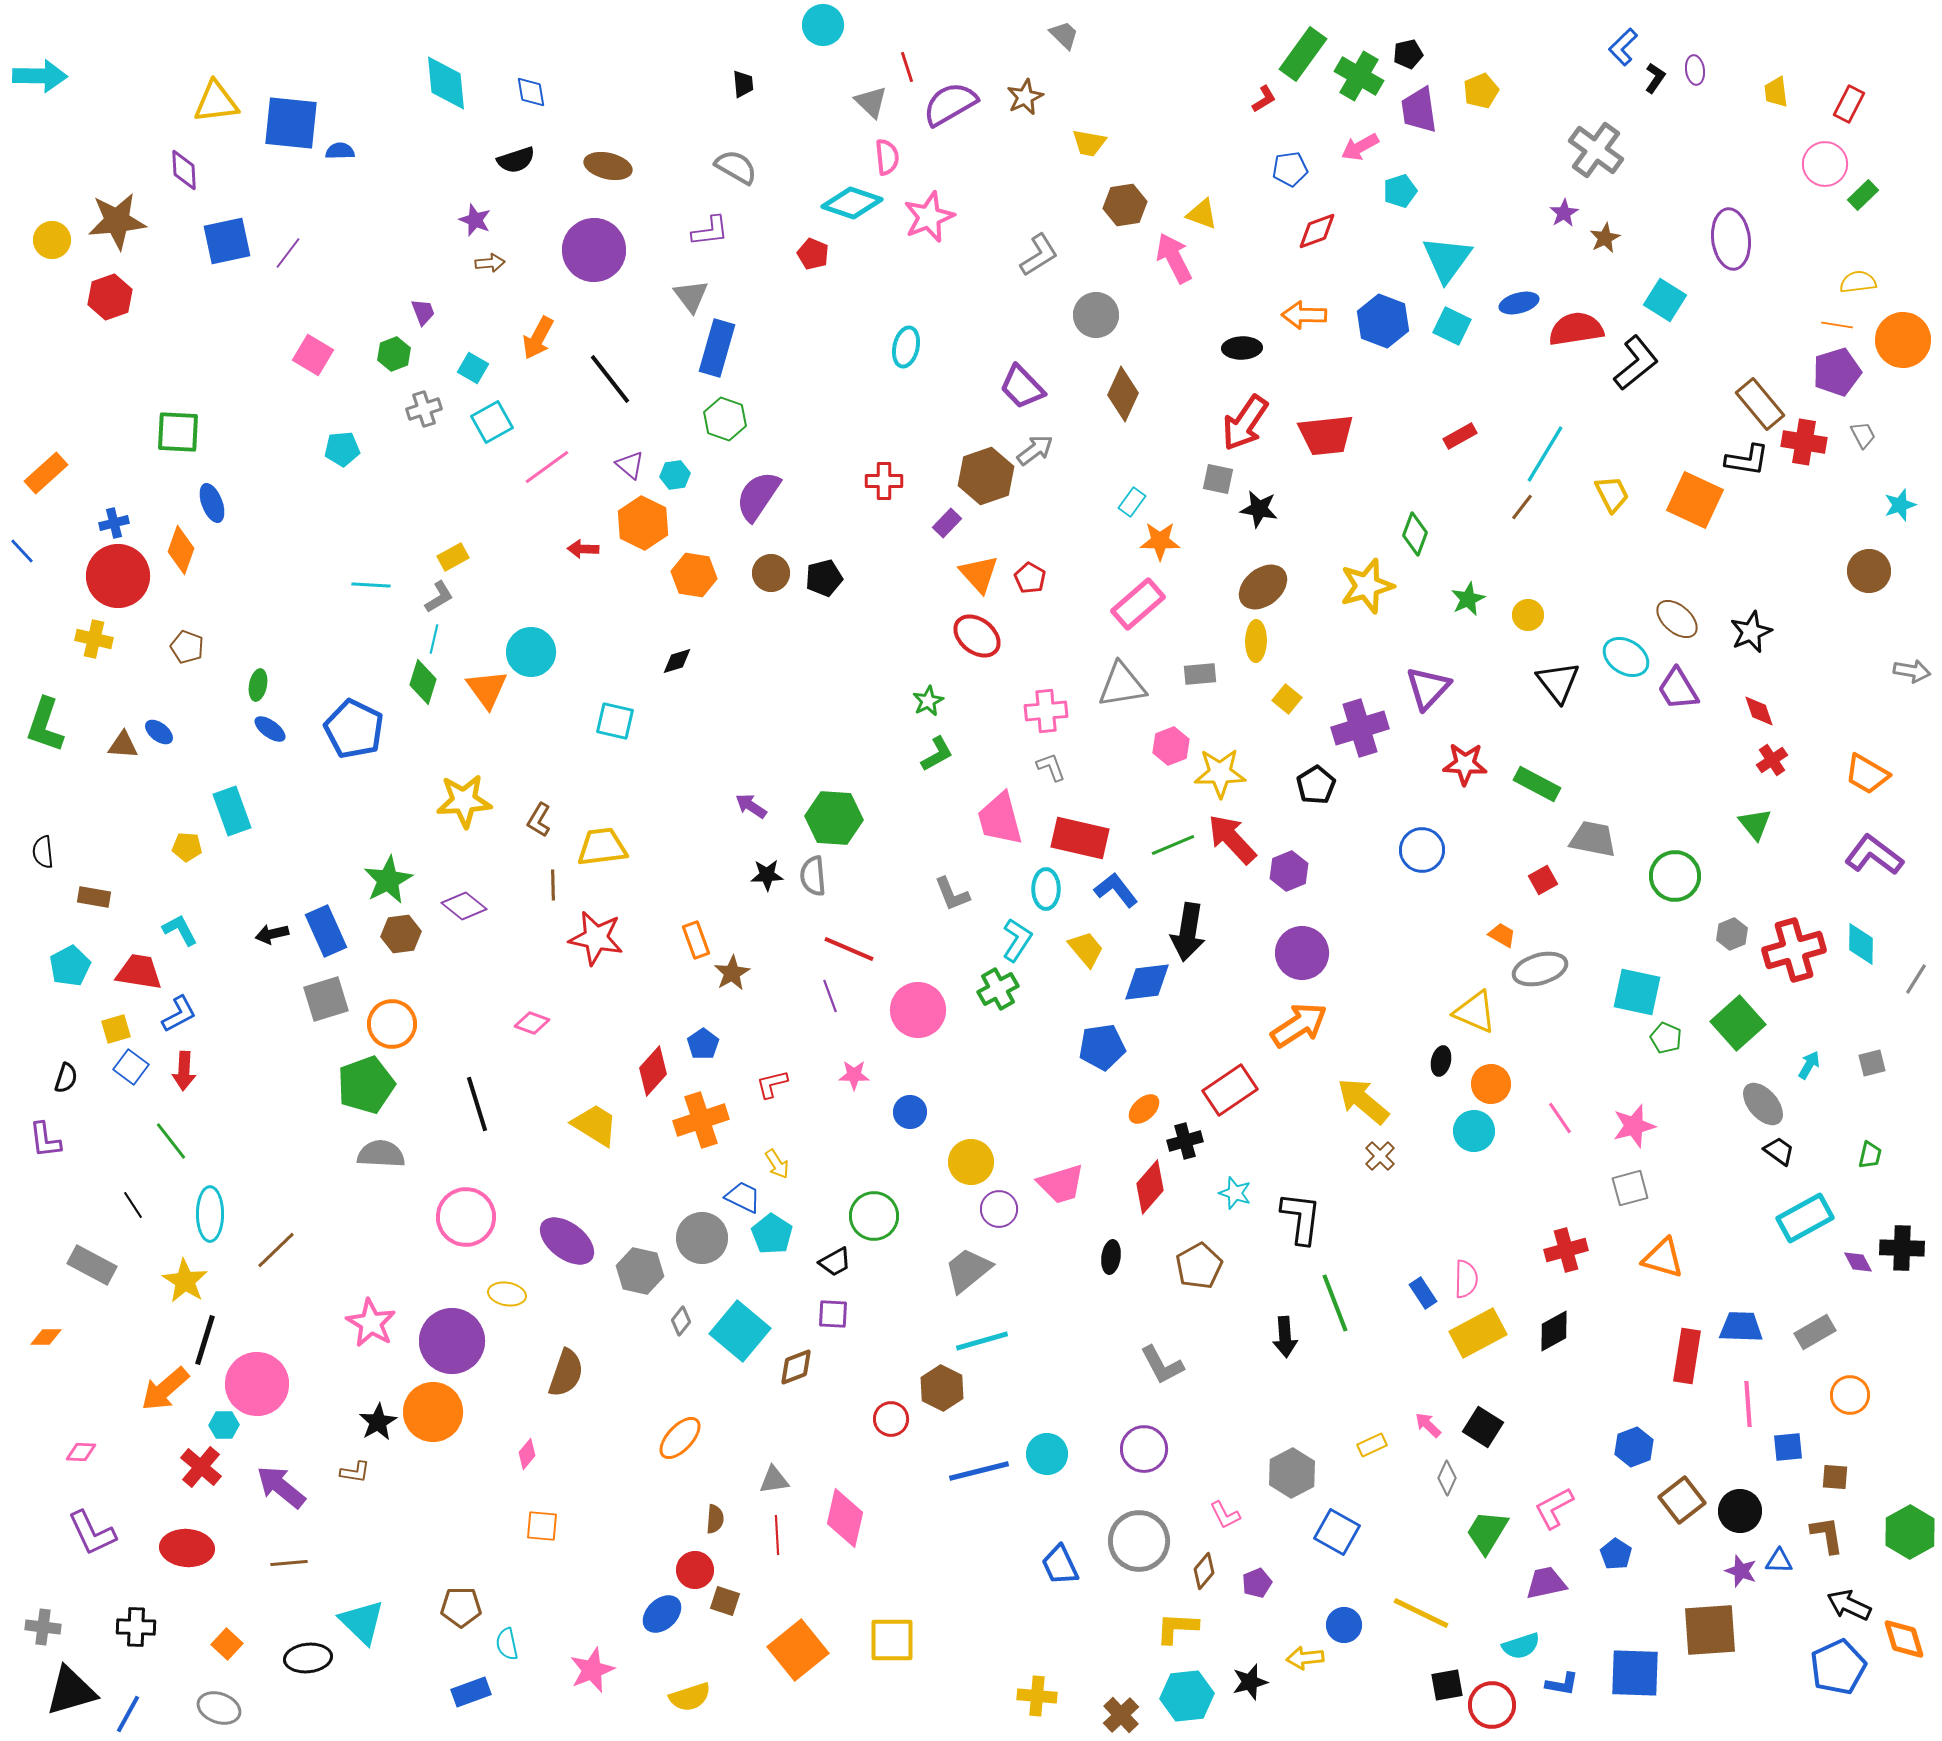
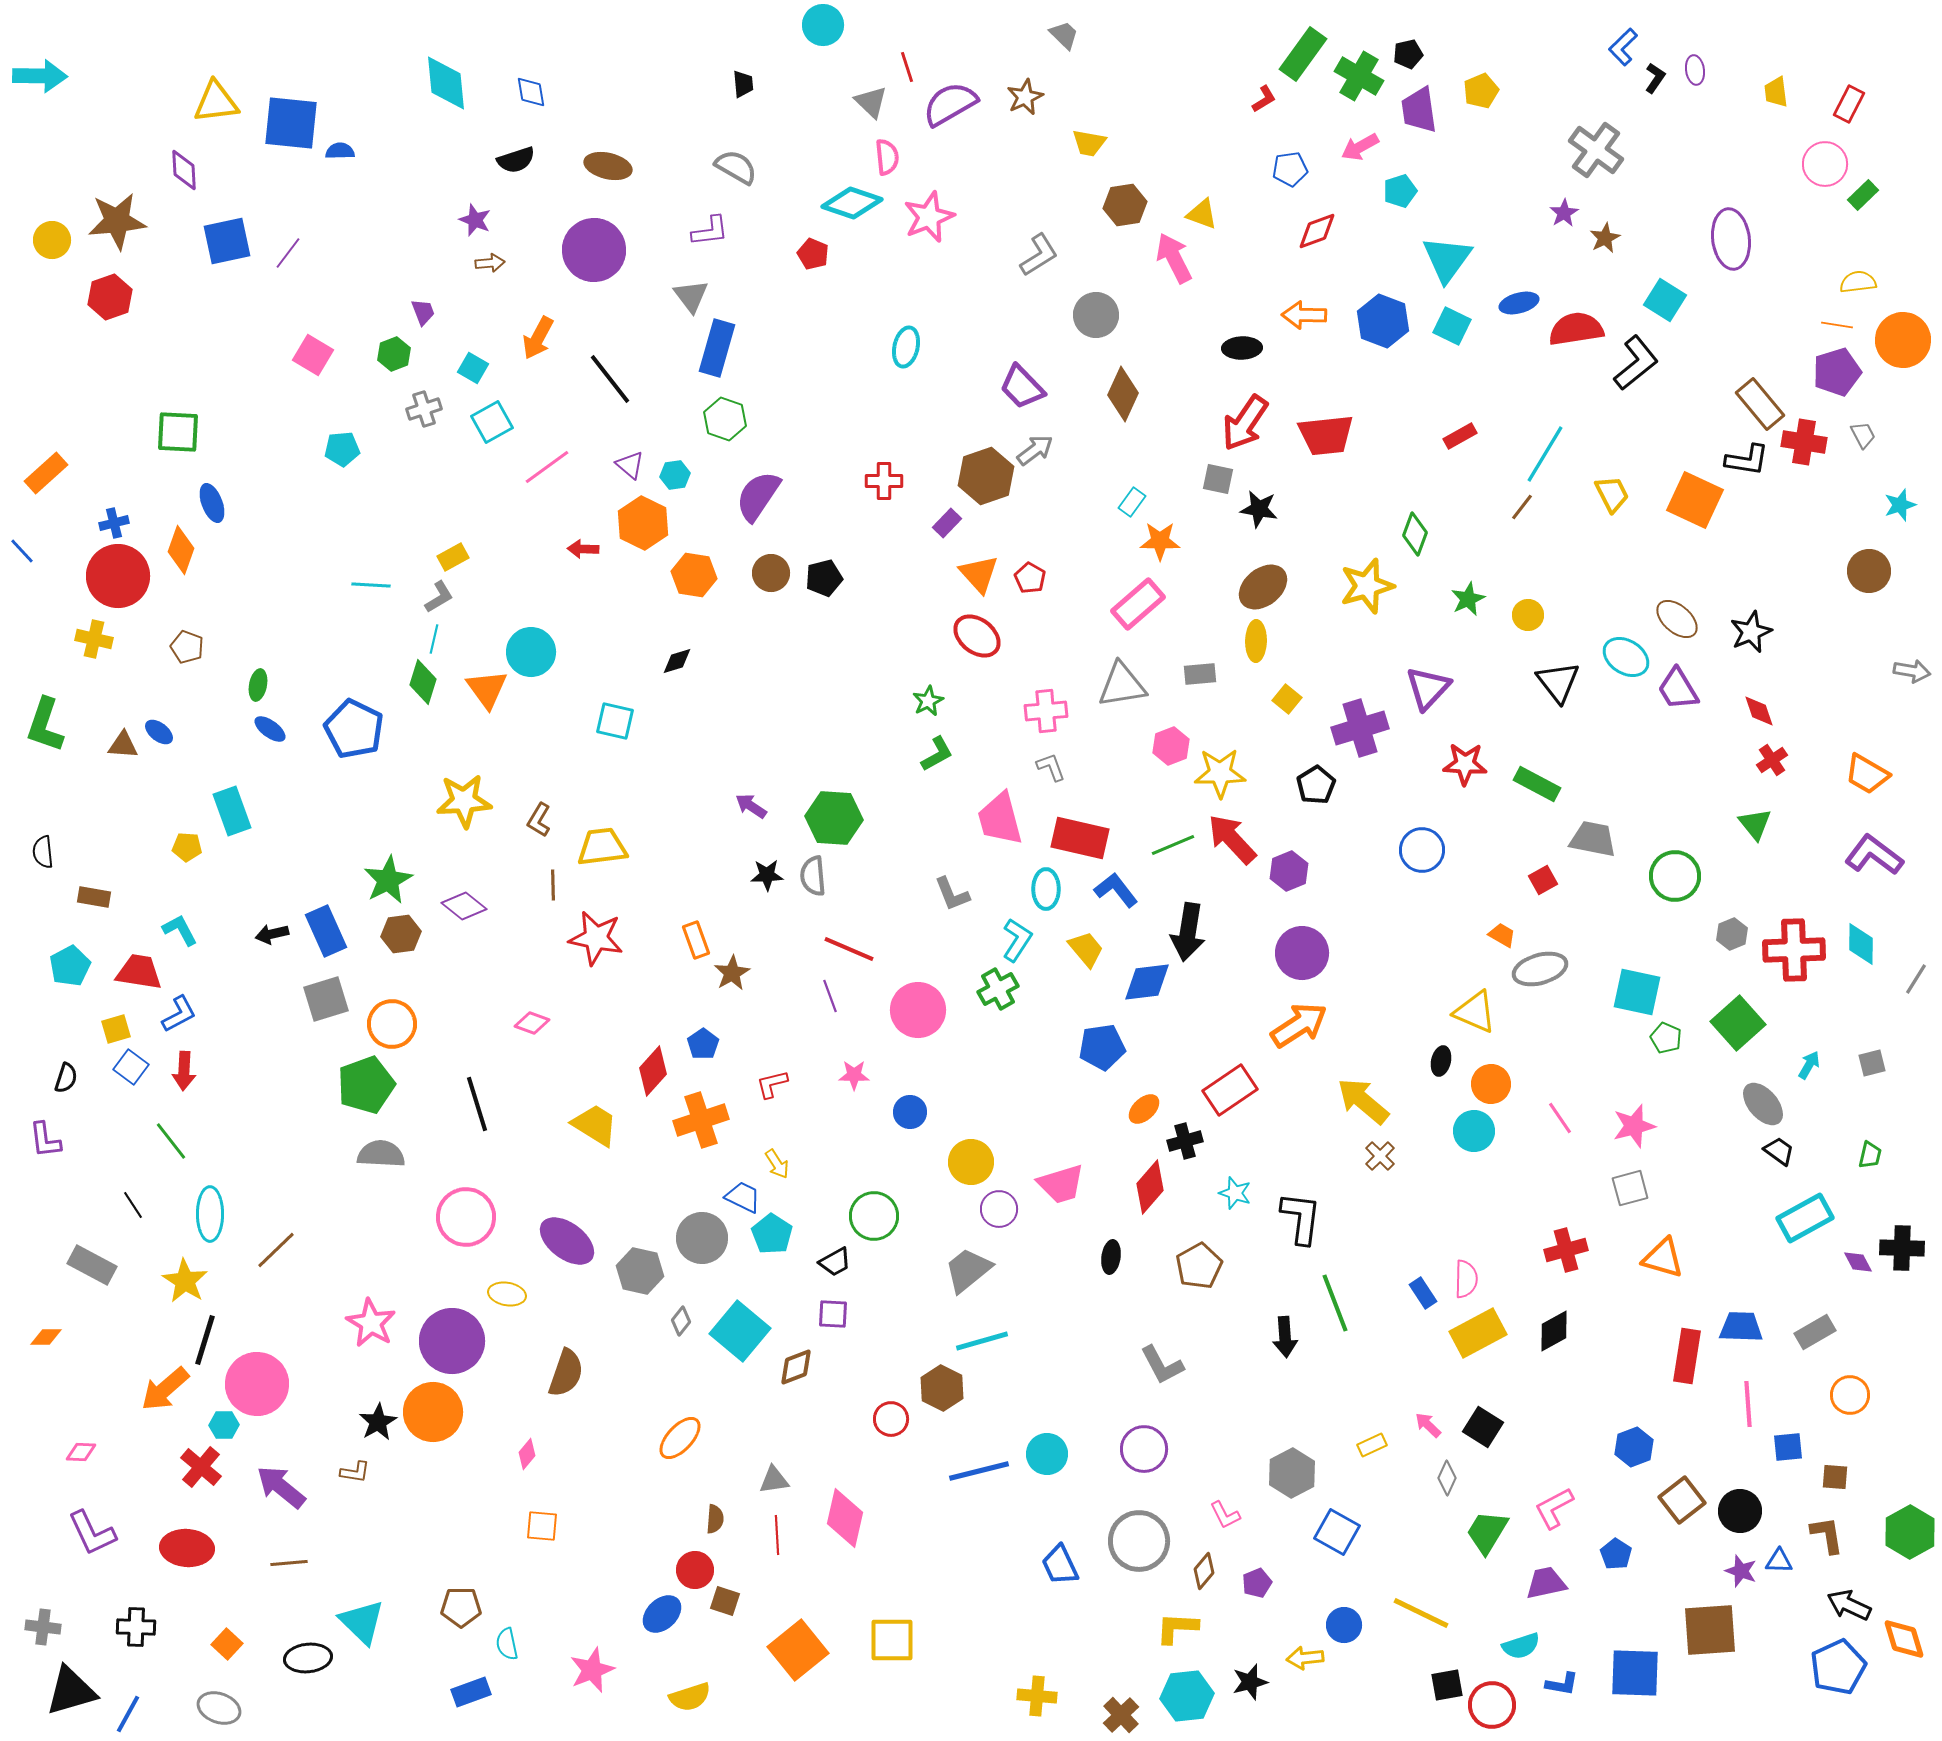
red cross at (1794, 950): rotated 14 degrees clockwise
